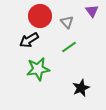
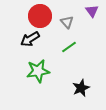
black arrow: moved 1 px right, 1 px up
green star: moved 2 px down
